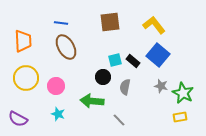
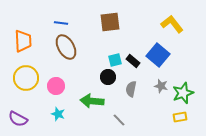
yellow L-shape: moved 18 px right, 1 px up
black circle: moved 5 px right
gray semicircle: moved 6 px right, 2 px down
green star: rotated 25 degrees clockwise
